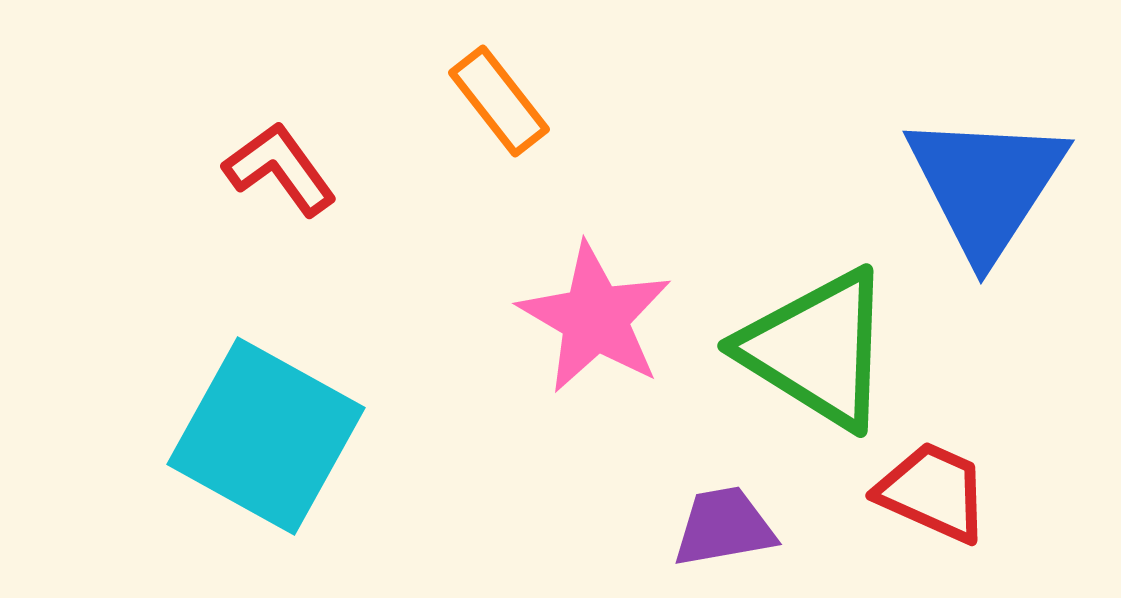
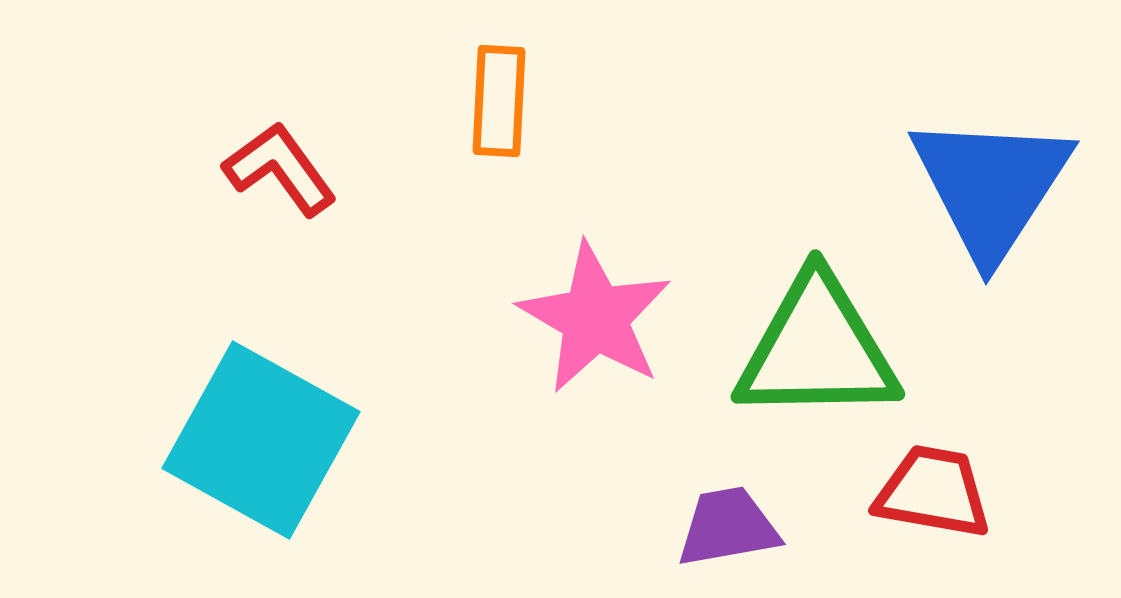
orange rectangle: rotated 41 degrees clockwise
blue triangle: moved 5 px right, 1 px down
green triangle: rotated 33 degrees counterclockwise
cyan square: moved 5 px left, 4 px down
red trapezoid: rotated 14 degrees counterclockwise
purple trapezoid: moved 4 px right
